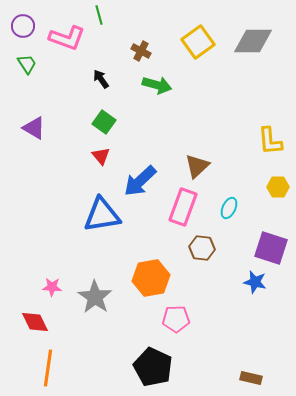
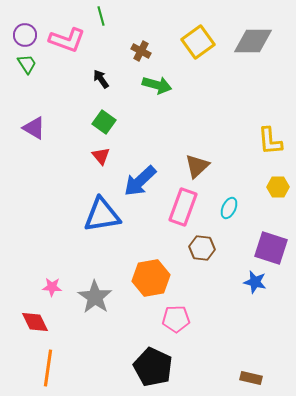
green line: moved 2 px right, 1 px down
purple circle: moved 2 px right, 9 px down
pink L-shape: moved 2 px down
